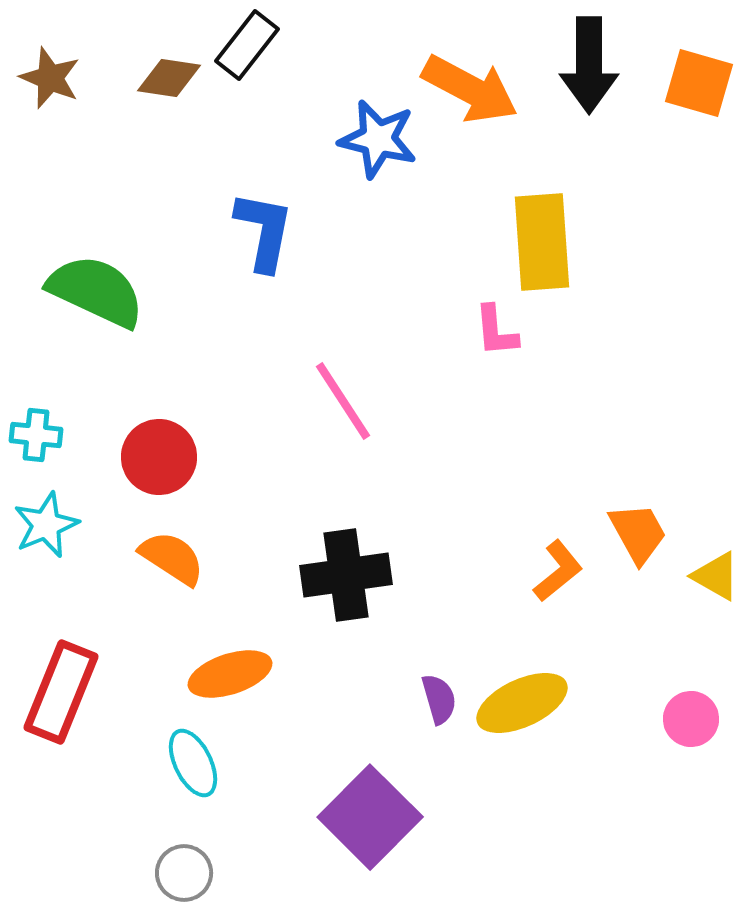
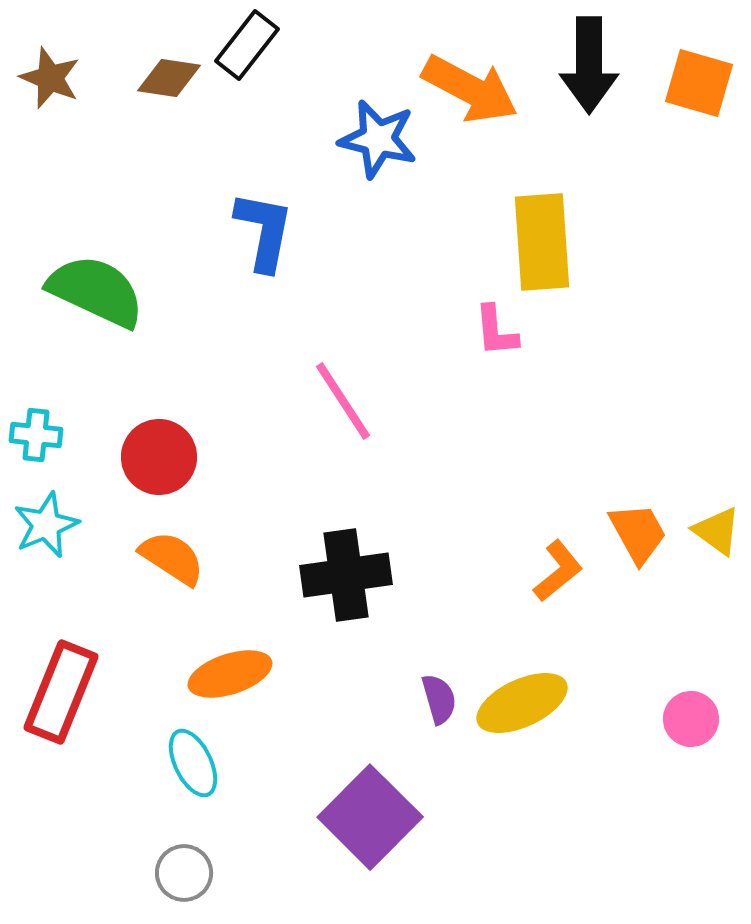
yellow triangle: moved 1 px right, 45 px up; rotated 6 degrees clockwise
